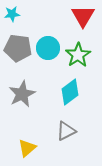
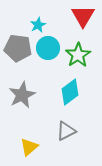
cyan star: moved 26 px right, 11 px down; rotated 21 degrees counterclockwise
gray star: moved 1 px down
yellow triangle: moved 2 px right, 1 px up
